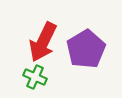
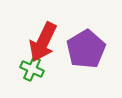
green cross: moved 3 px left, 8 px up
